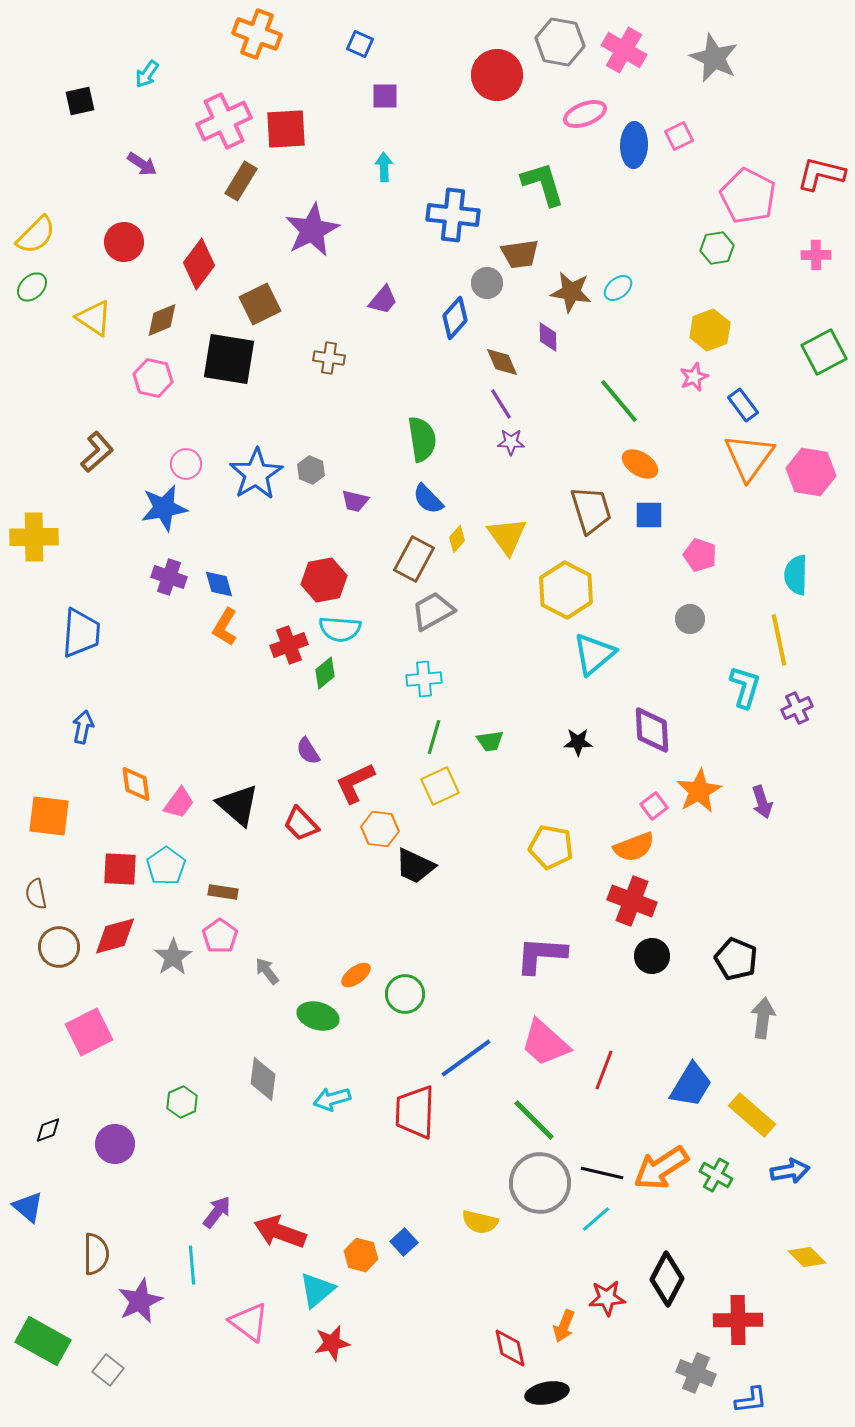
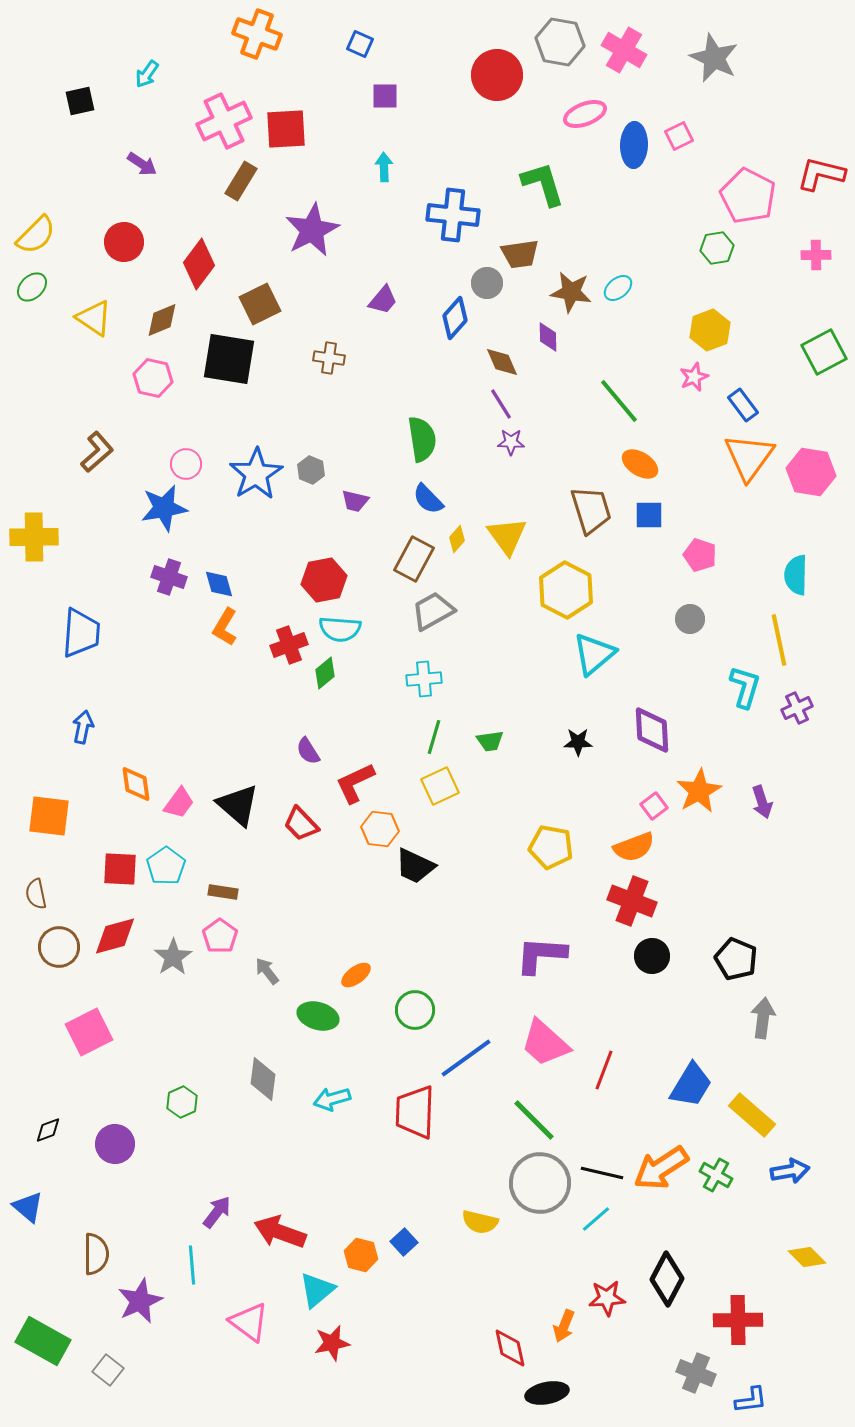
green circle at (405, 994): moved 10 px right, 16 px down
